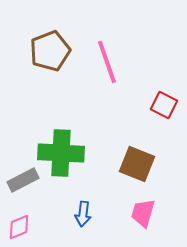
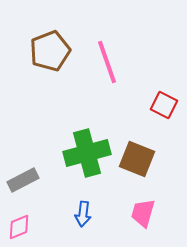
green cross: moved 26 px right; rotated 18 degrees counterclockwise
brown square: moved 5 px up
